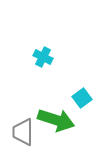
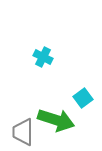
cyan square: moved 1 px right
